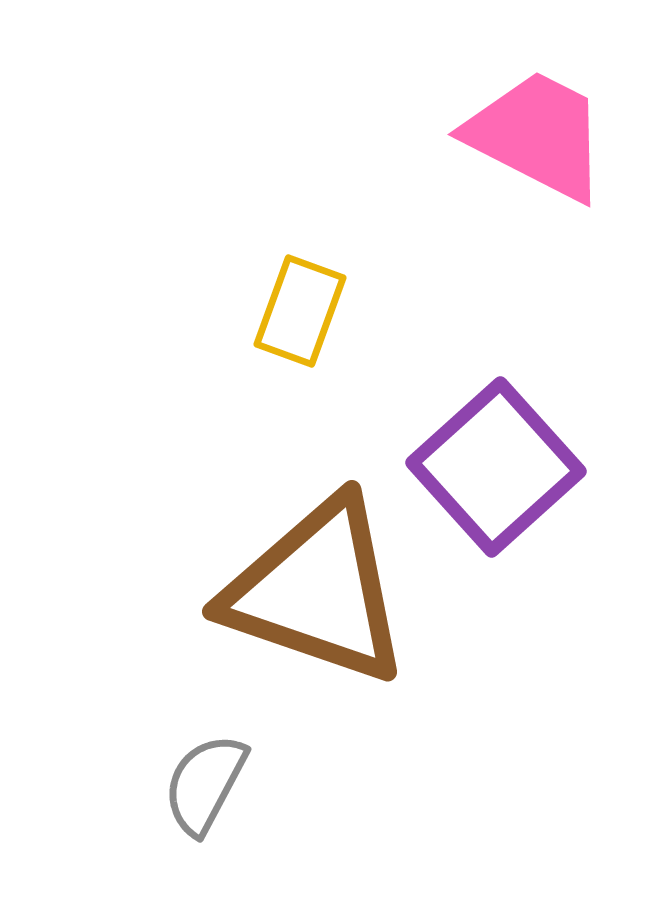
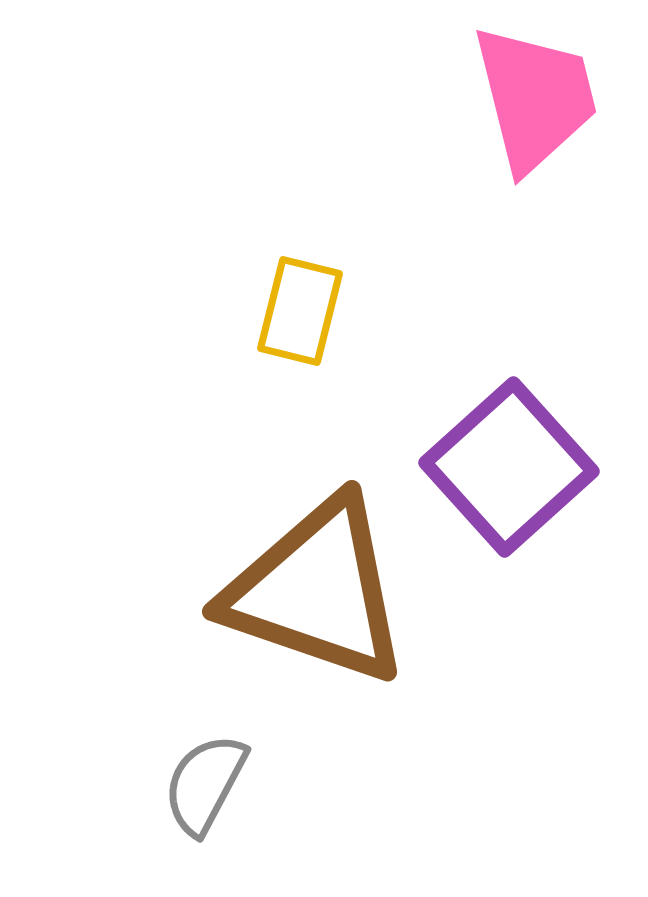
pink trapezoid: moved 2 px left, 37 px up; rotated 49 degrees clockwise
yellow rectangle: rotated 6 degrees counterclockwise
purple square: moved 13 px right
